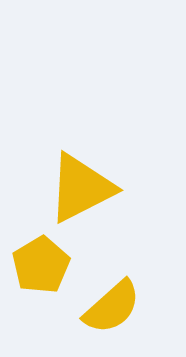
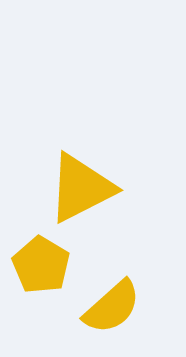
yellow pentagon: rotated 10 degrees counterclockwise
